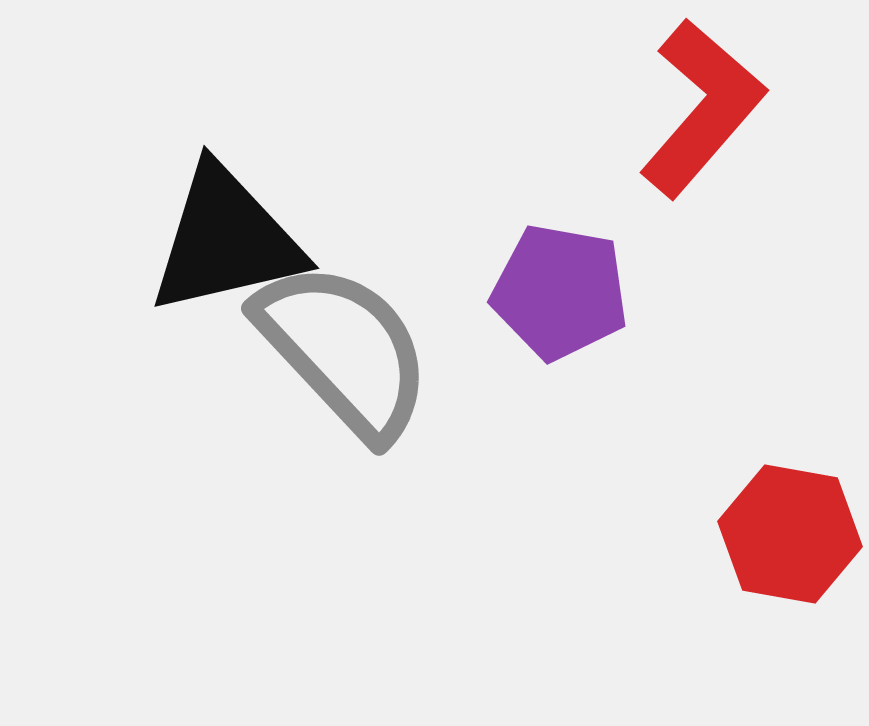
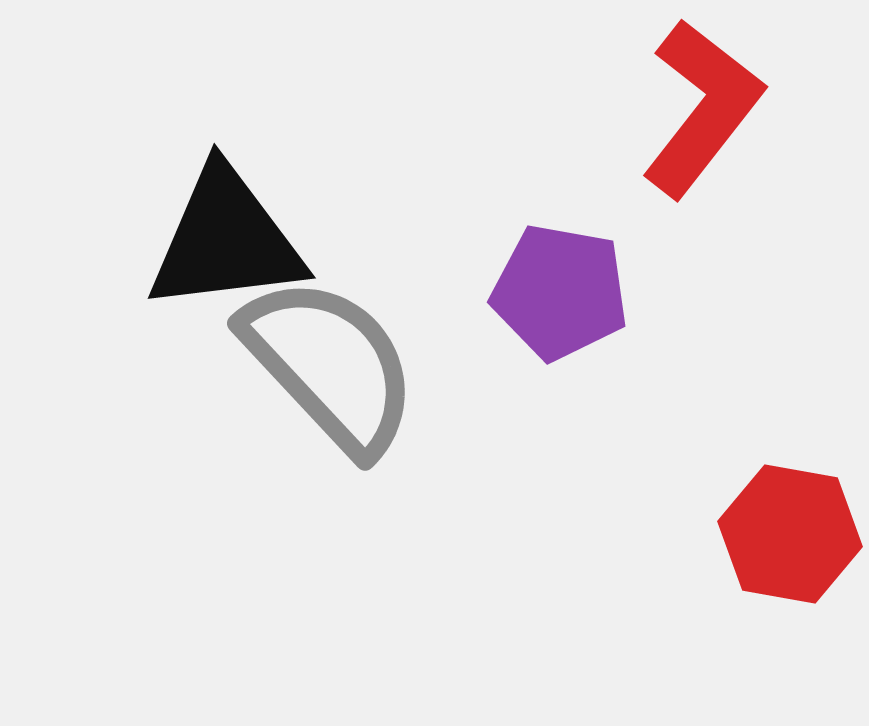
red L-shape: rotated 3 degrees counterclockwise
black triangle: rotated 6 degrees clockwise
gray semicircle: moved 14 px left, 15 px down
